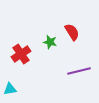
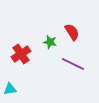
purple line: moved 6 px left, 7 px up; rotated 40 degrees clockwise
